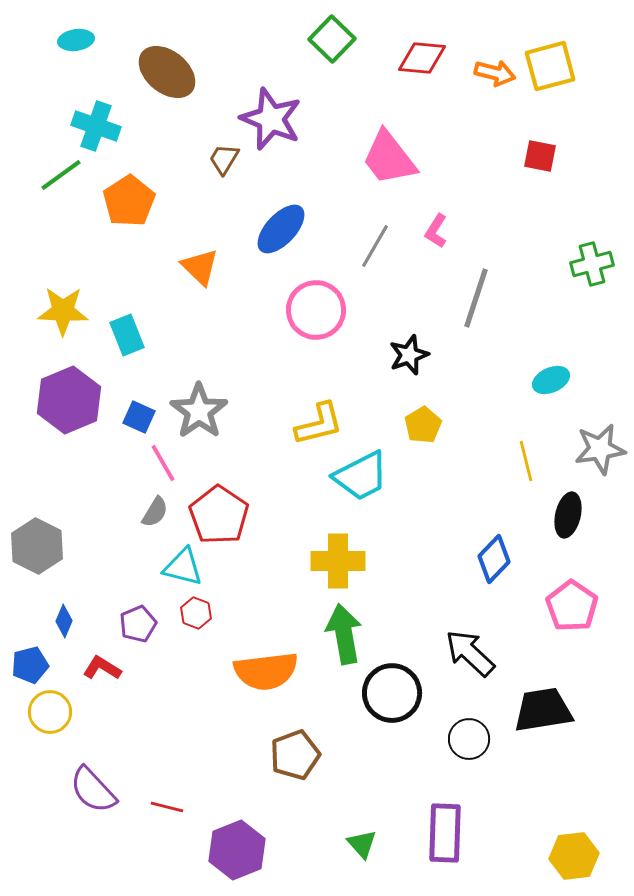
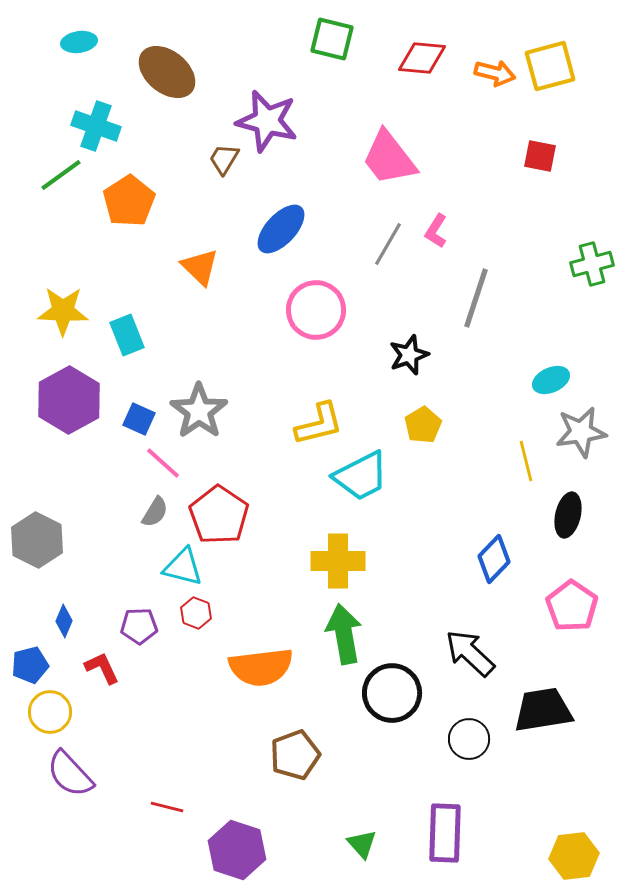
green square at (332, 39): rotated 30 degrees counterclockwise
cyan ellipse at (76, 40): moved 3 px right, 2 px down
purple star at (271, 119): moved 4 px left, 2 px down; rotated 8 degrees counterclockwise
gray line at (375, 246): moved 13 px right, 2 px up
purple hexagon at (69, 400): rotated 6 degrees counterclockwise
blue square at (139, 417): moved 2 px down
gray star at (600, 449): moved 19 px left, 17 px up
pink line at (163, 463): rotated 18 degrees counterclockwise
gray hexagon at (37, 546): moved 6 px up
purple pentagon at (138, 624): moved 1 px right, 2 px down; rotated 21 degrees clockwise
red L-shape at (102, 668): rotated 33 degrees clockwise
orange semicircle at (266, 671): moved 5 px left, 4 px up
purple semicircle at (93, 790): moved 23 px left, 16 px up
purple hexagon at (237, 850): rotated 20 degrees counterclockwise
